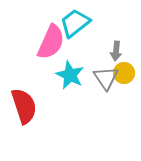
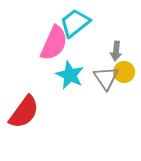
pink semicircle: moved 3 px right, 1 px down
yellow circle: moved 1 px up
red semicircle: moved 6 px down; rotated 54 degrees clockwise
